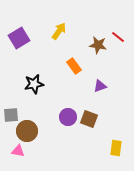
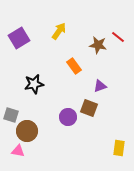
gray square: rotated 21 degrees clockwise
brown square: moved 11 px up
yellow rectangle: moved 3 px right
